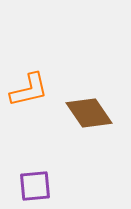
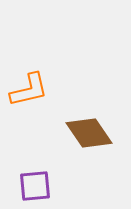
brown diamond: moved 20 px down
